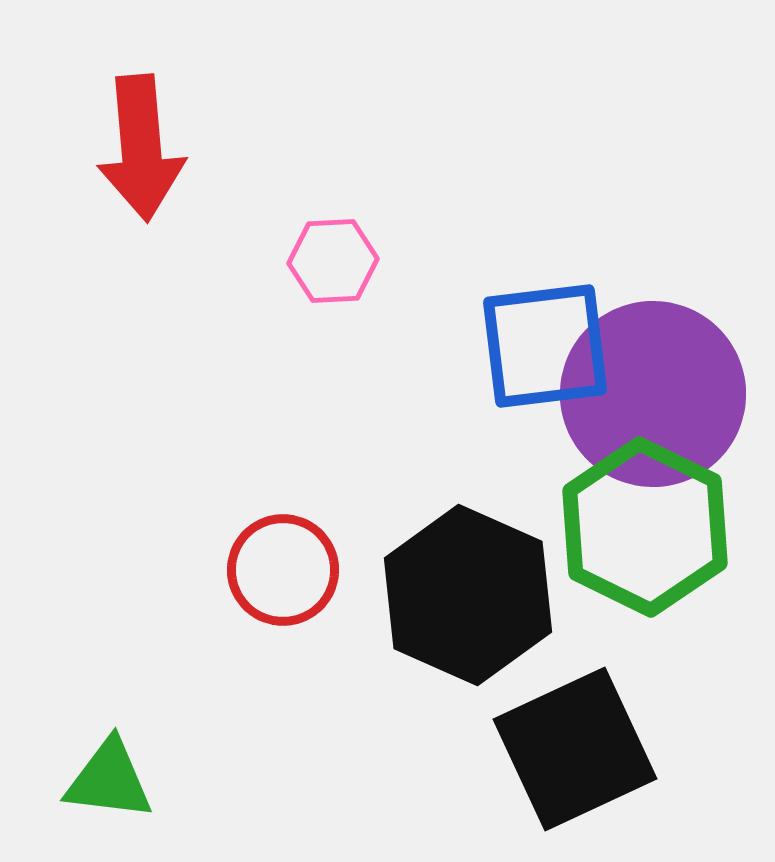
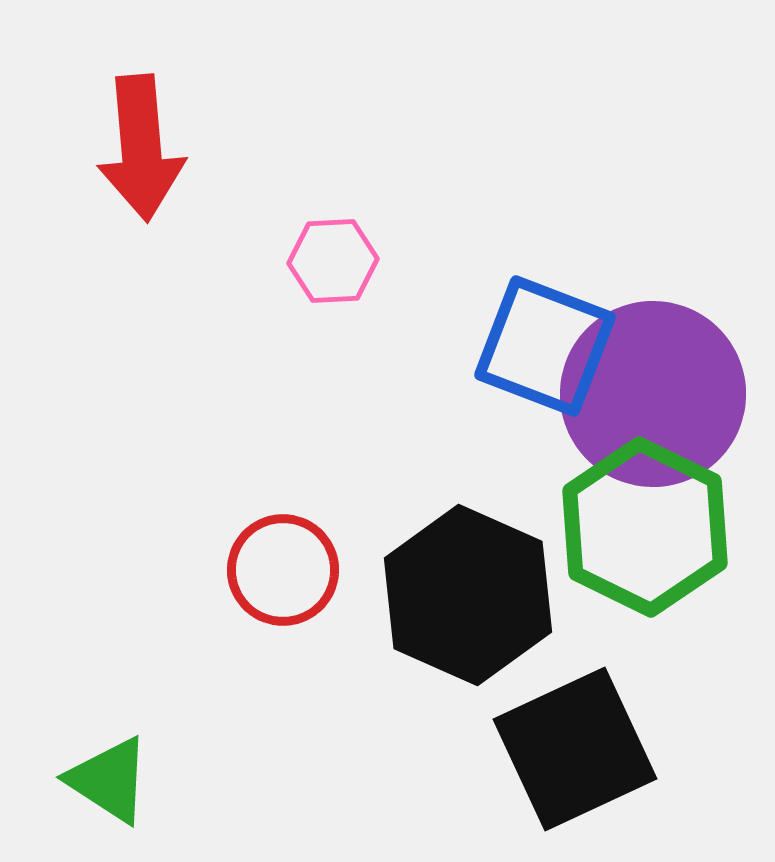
blue square: rotated 28 degrees clockwise
green triangle: rotated 26 degrees clockwise
